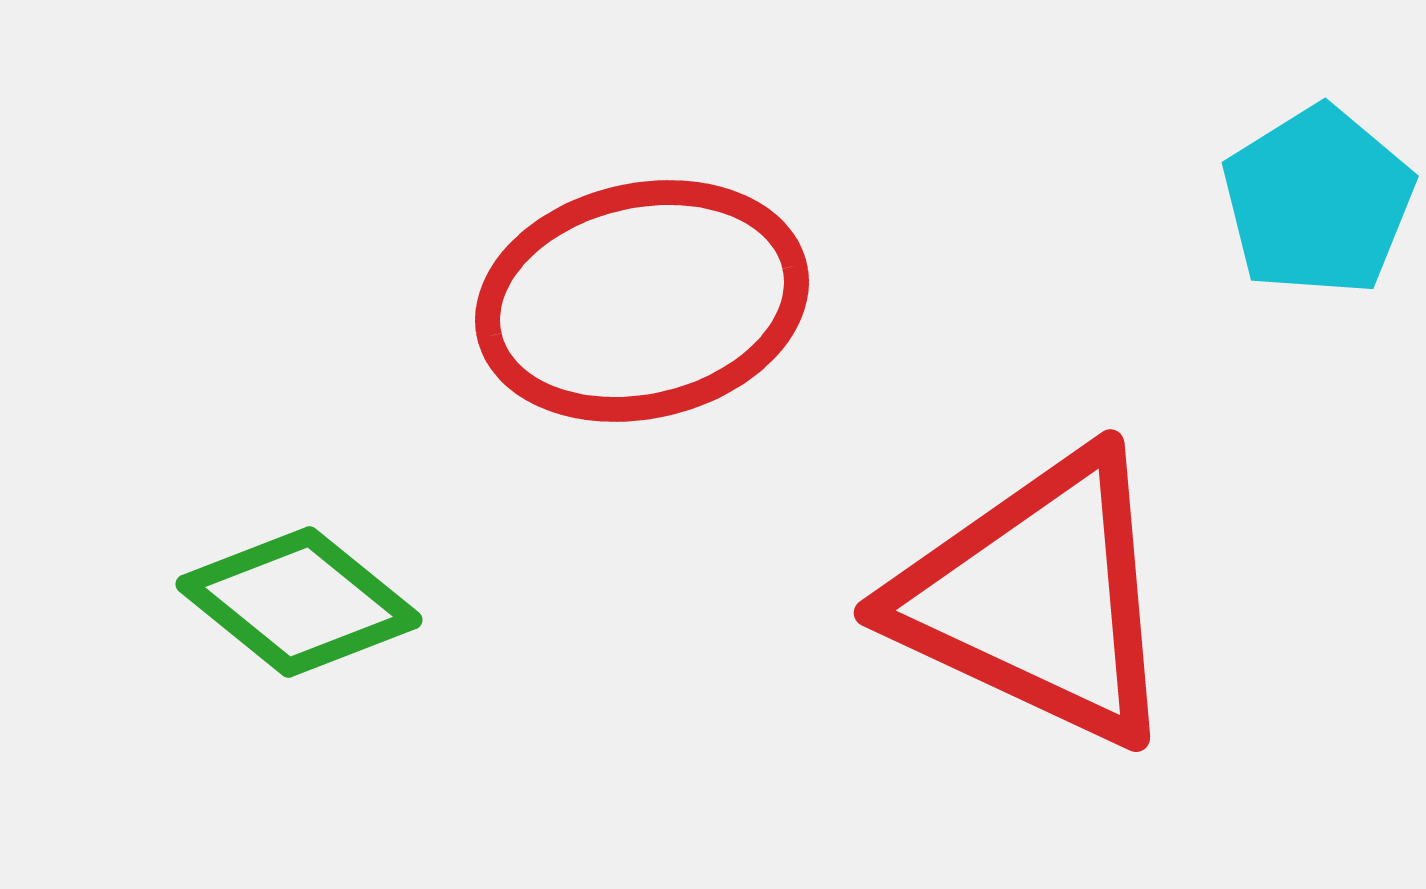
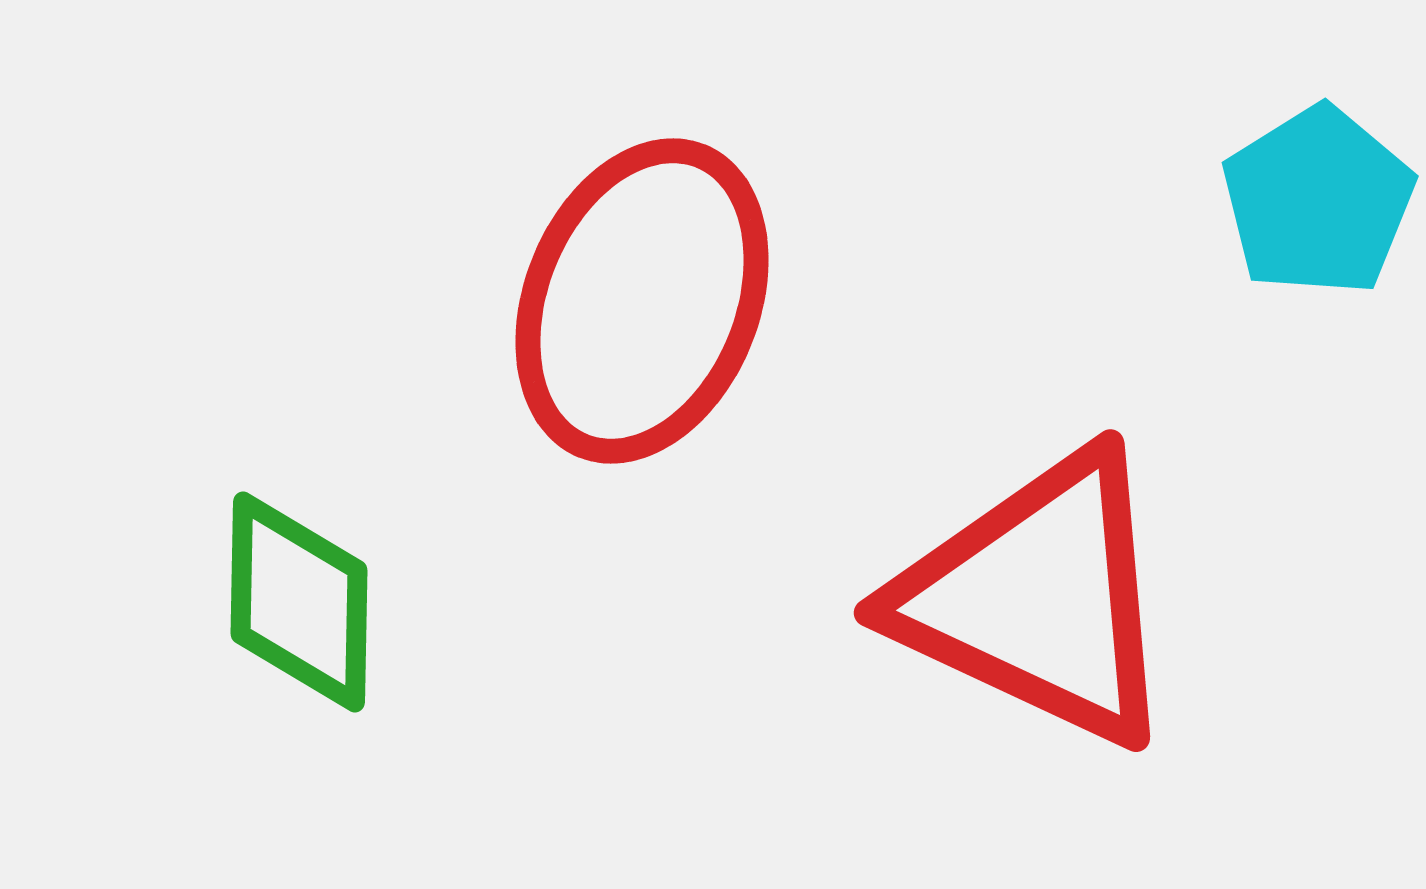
red ellipse: rotated 55 degrees counterclockwise
green diamond: rotated 52 degrees clockwise
